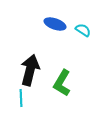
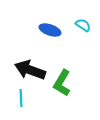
blue ellipse: moved 5 px left, 6 px down
cyan semicircle: moved 5 px up
black arrow: rotated 84 degrees counterclockwise
